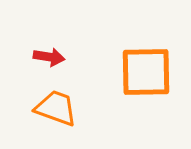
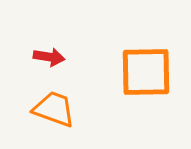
orange trapezoid: moved 2 px left, 1 px down
